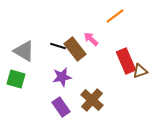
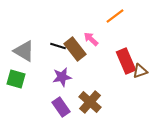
brown cross: moved 2 px left, 2 px down
